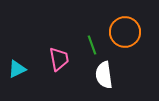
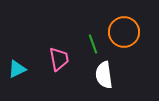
orange circle: moved 1 px left
green line: moved 1 px right, 1 px up
